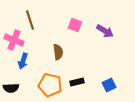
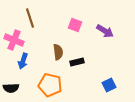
brown line: moved 2 px up
black rectangle: moved 20 px up
